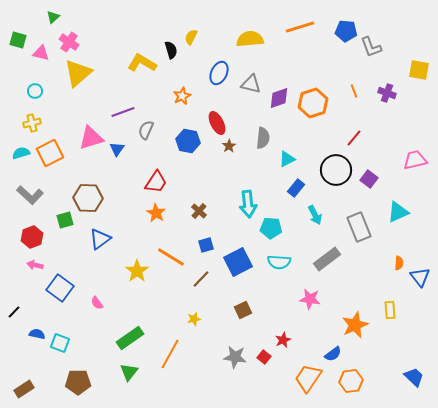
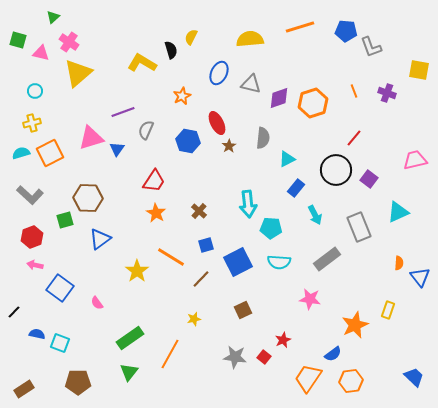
red trapezoid at (156, 182): moved 2 px left, 1 px up
yellow rectangle at (390, 310): moved 2 px left; rotated 24 degrees clockwise
